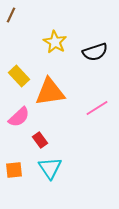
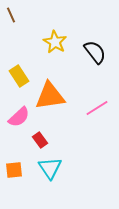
brown line: rotated 49 degrees counterclockwise
black semicircle: rotated 110 degrees counterclockwise
yellow rectangle: rotated 10 degrees clockwise
orange triangle: moved 4 px down
